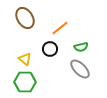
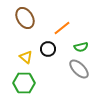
orange line: moved 2 px right
black circle: moved 2 px left
yellow triangle: moved 1 px right, 2 px up
gray ellipse: moved 1 px left
green hexagon: moved 1 px left, 1 px down
